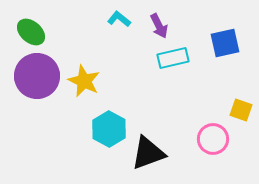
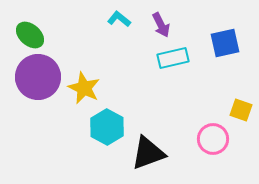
purple arrow: moved 2 px right, 1 px up
green ellipse: moved 1 px left, 3 px down
purple circle: moved 1 px right, 1 px down
yellow star: moved 7 px down
cyan hexagon: moved 2 px left, 2 px up
